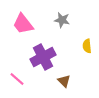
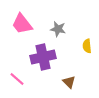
gray star: moved 4 px left, 9 px down
pink trapezoid: moved 1 px left
purple cross: rotated 15 degrees clockwise
brown triangle: moved 5 px right, 1 px down
